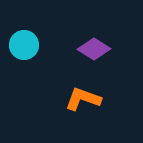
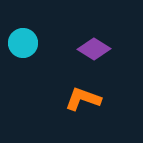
cyan circle: moved 1 px left, 2 px up
